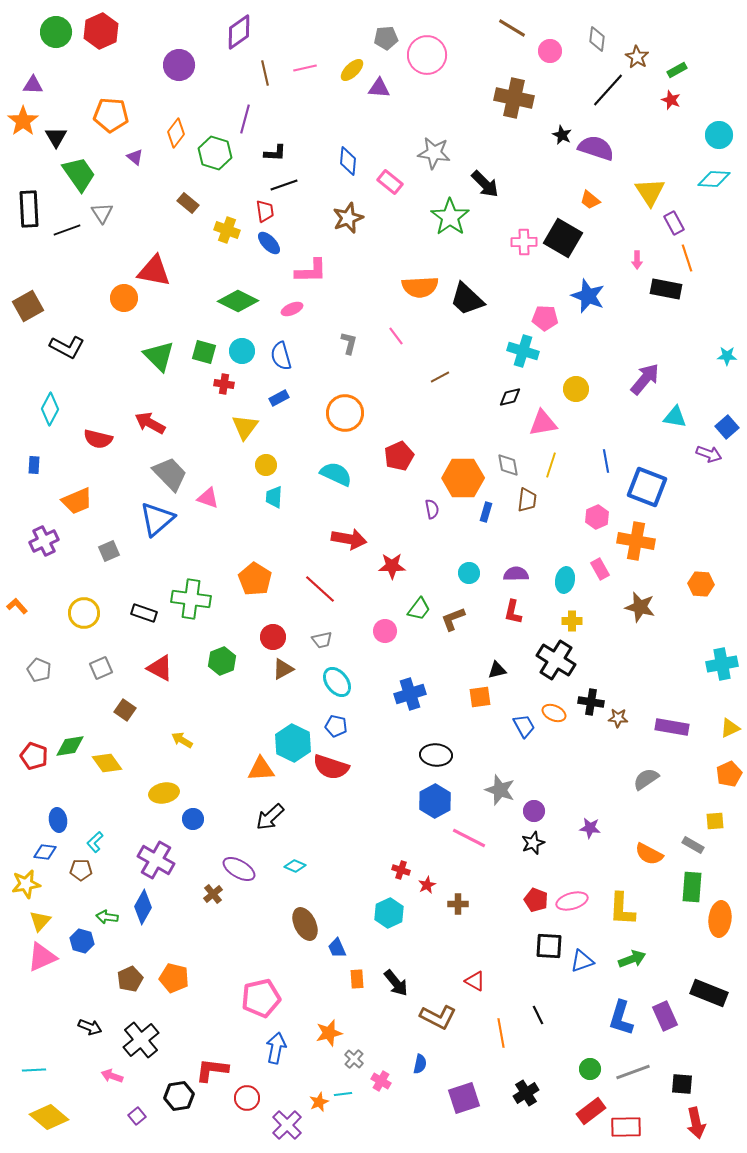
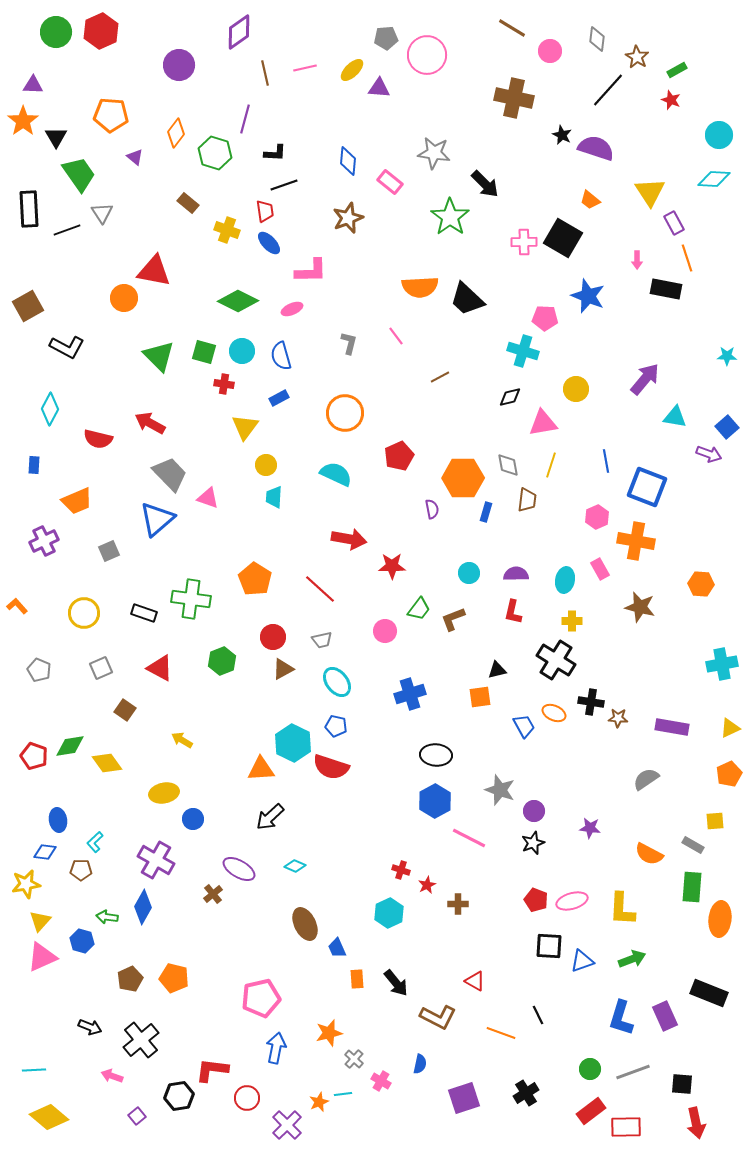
orange line at (501, 1033): rotated 60 degrees counterclockwise
